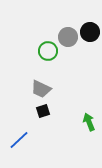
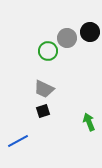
gray circle: moved 1 px left, 1 px down
gray trapezoid: moved 3 px right
blue line: moved 1 px left, 1 px down; rotated 15 degrees clockwise
